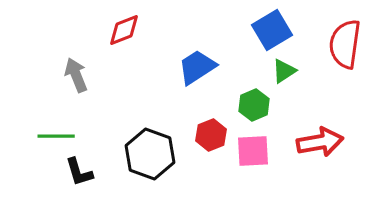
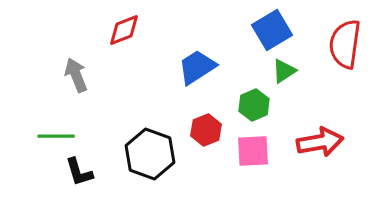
red hexagon: moved 5 px left, 5 px up
